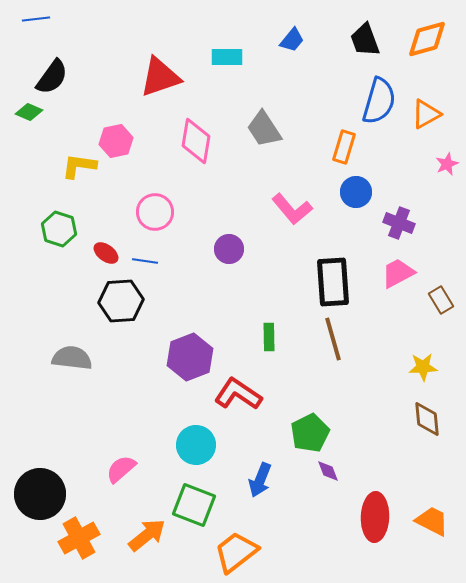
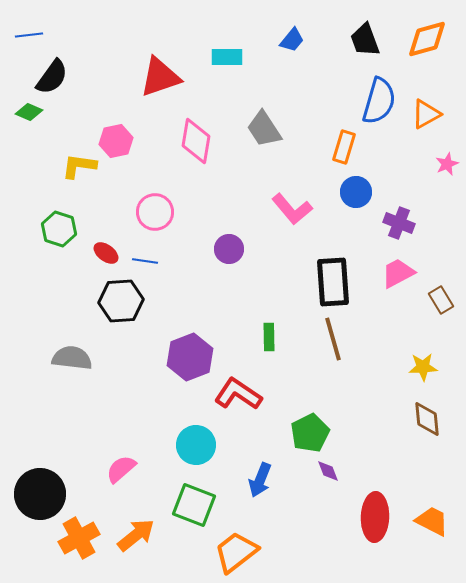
blue line at (36, 19): moved 7 px left, 16 px down
orange arrow at (147, 535): moved 11 px left
